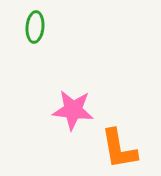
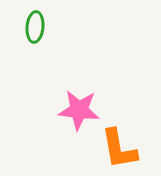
pink star: moved 6 px right
